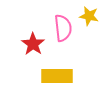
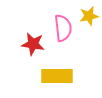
yellow star: rotated 24 degrees counterclockwise
red star: rotated 25 degrees counterclockwise
